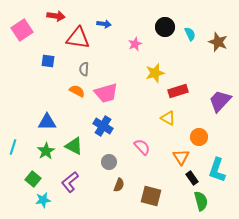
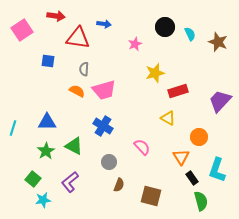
pink trapezoid: moved 2 px left, 3 px up
cyan line: moved 19 px up
